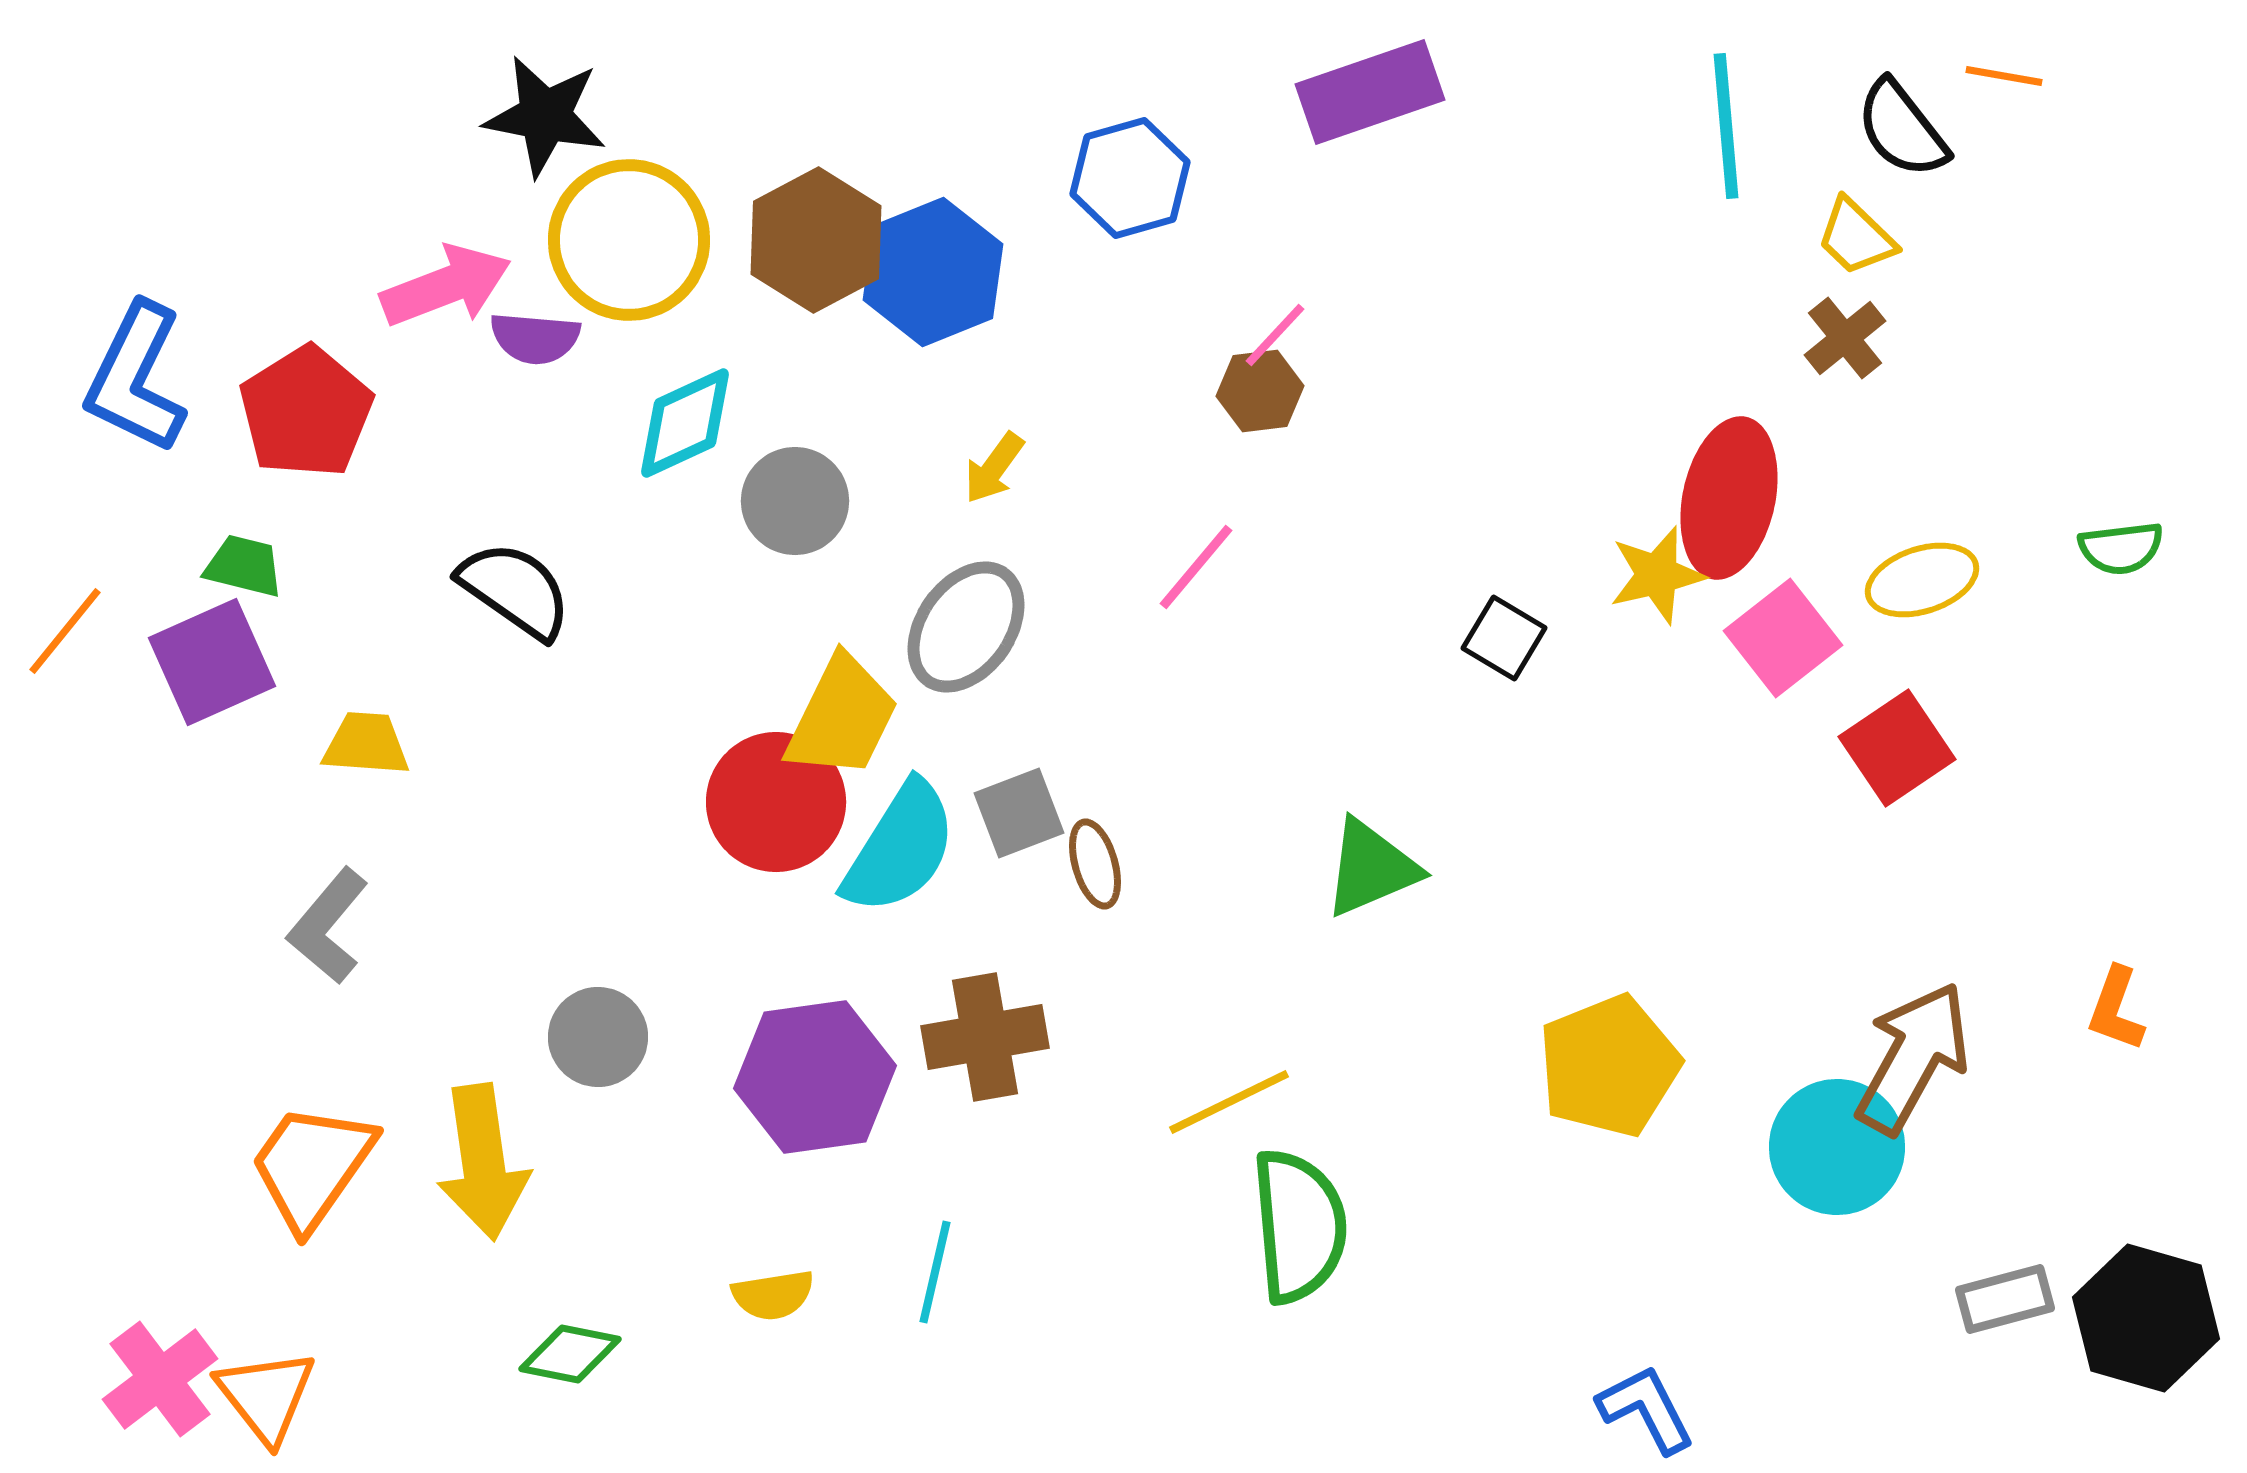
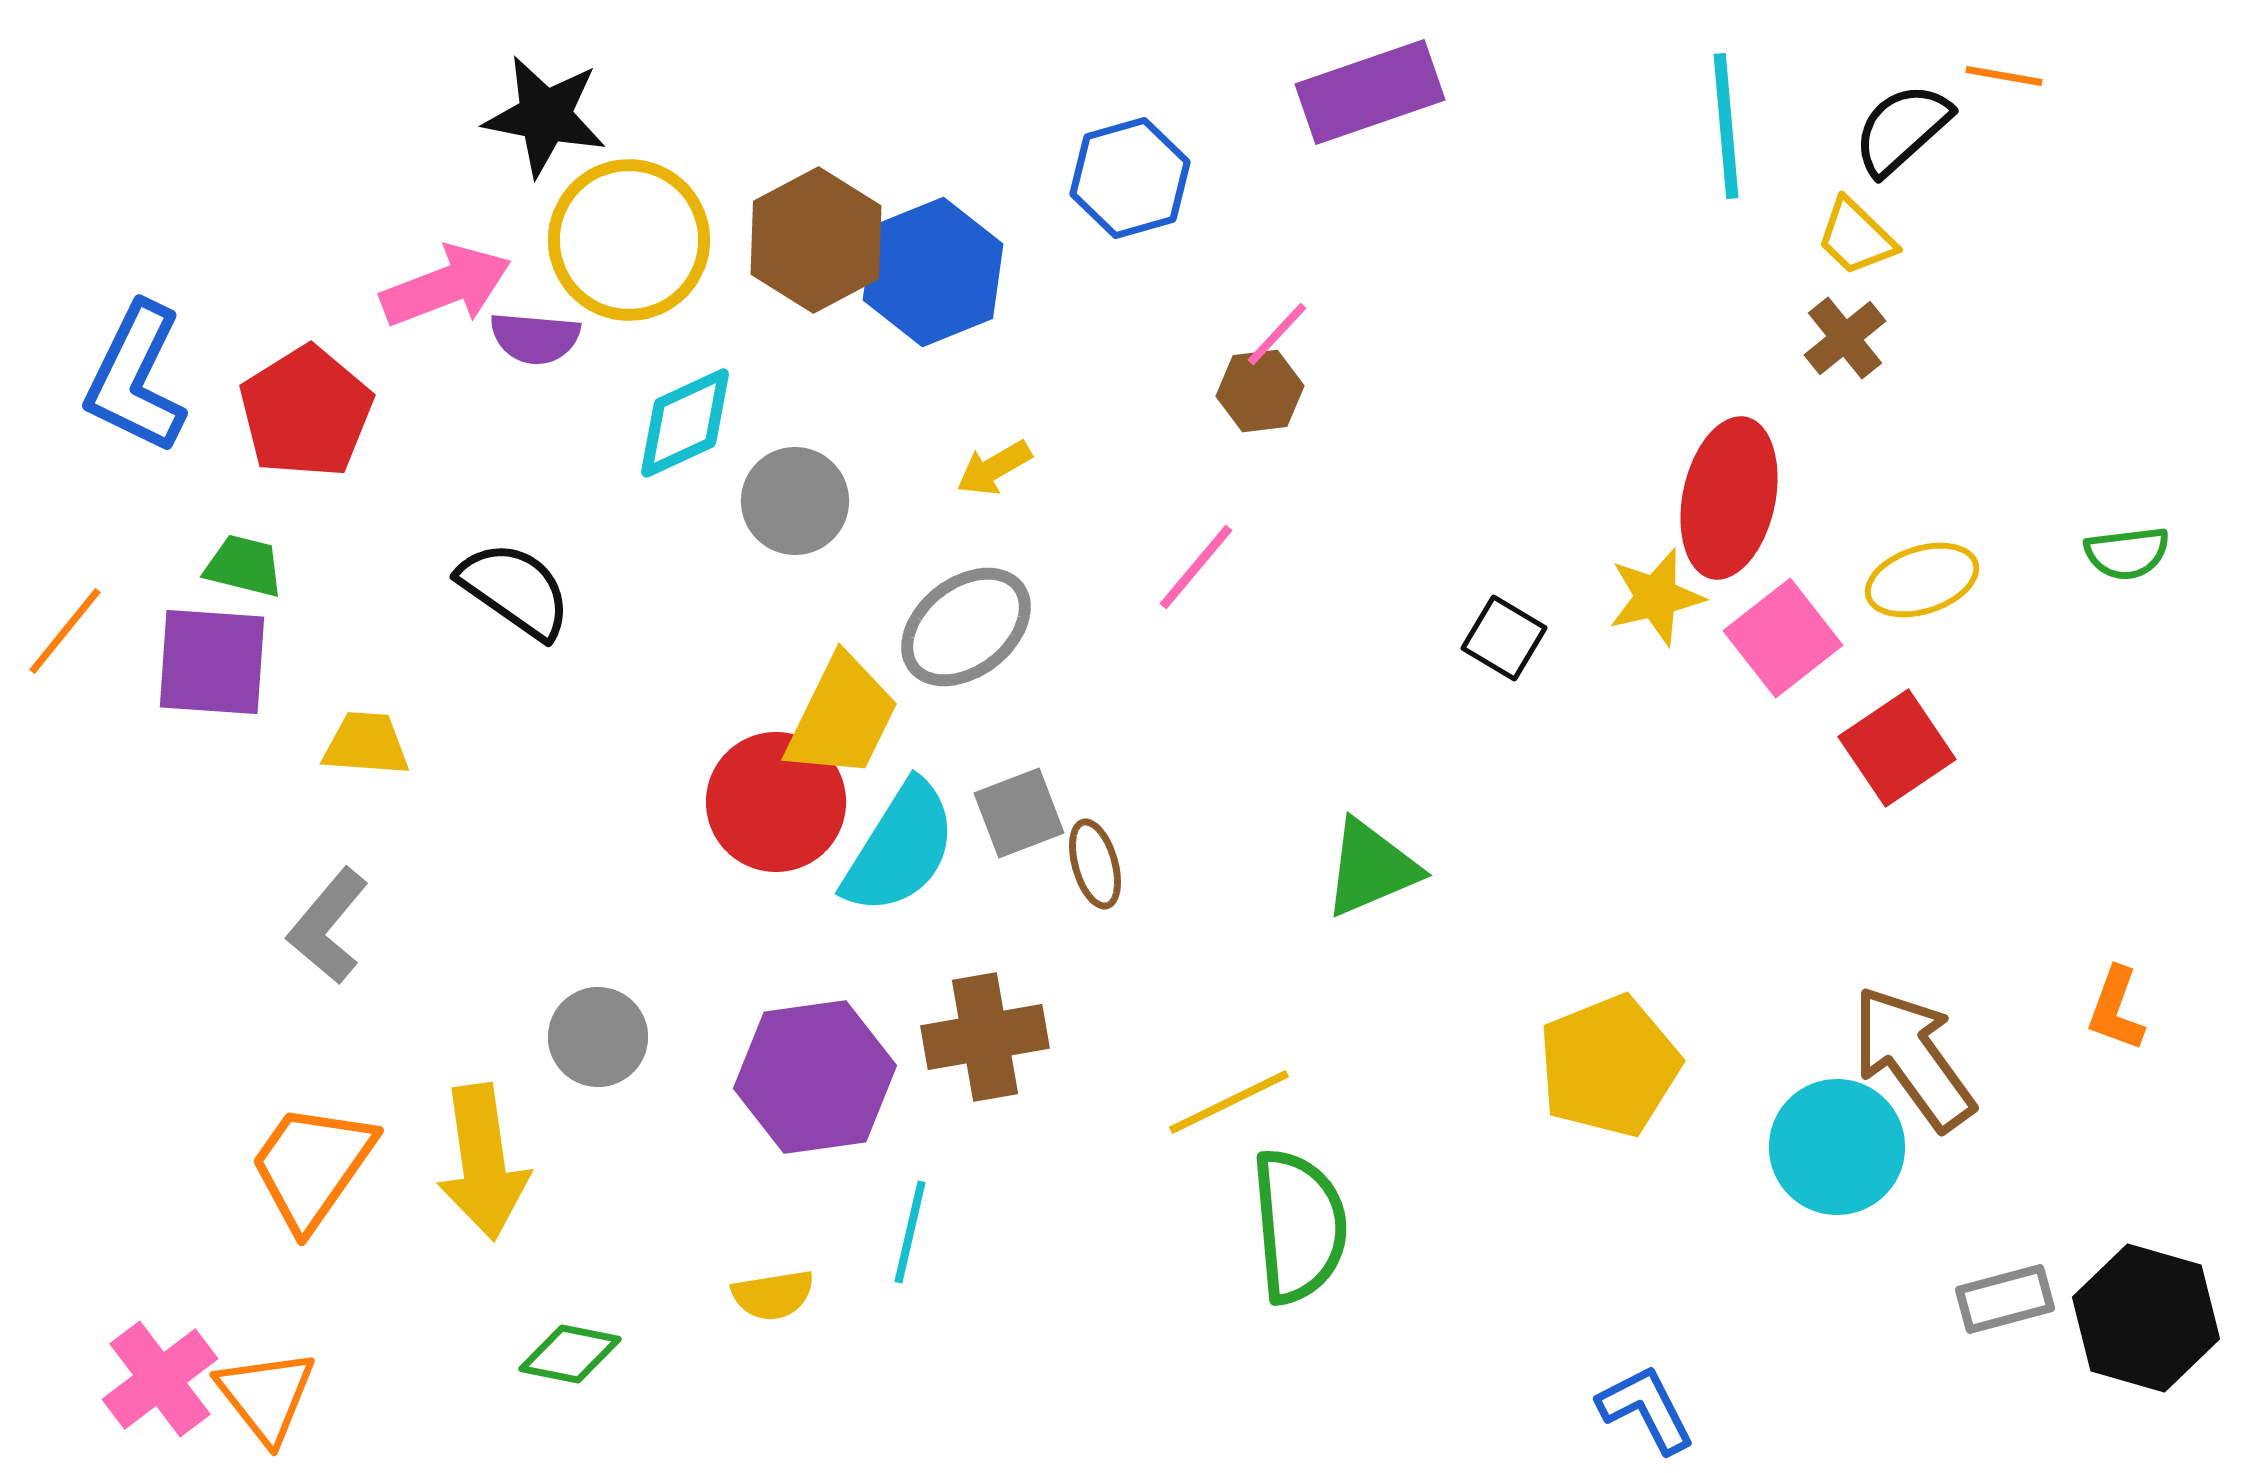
black semicircle at (1902, 129): rotated 86 degrees clockwise
pink line at (1275, 335): moved 2 px right, 1 px up
yellow arrow at (994, 468): rotated 24 degrees clockwise
green semicircle at (2121, 548): moved 6 px right, 5 px down
yellow star at (1657, 575): moved 1 px left, 22 px down
gray ellipse at (966, 627): rotated 17 degrees clockwise
purple square at (212, 662): rotated 28 degrees clockwise
brown arrow at (1913, 1058): rotated 65 degrees counterclockwise
cyan line at (935, 1272): moved 25 px left, 40 px up
